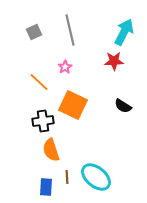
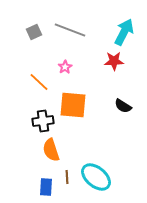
gray line: rotated 56 degrees counterclockwise
orange square: rotated 20 degrees counterclockwise
